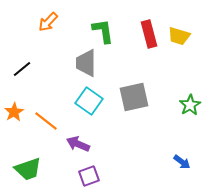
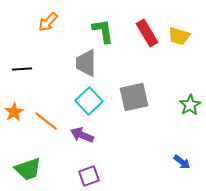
red rectangle: moved 2 px left, 1 px up; rotated 16 degrees counterclockwise
black line: rotated 36 degrees clockwise
cyan square: rotated 12 degrees clockwise
purple arrow: moved 4 px right, 9 px up
